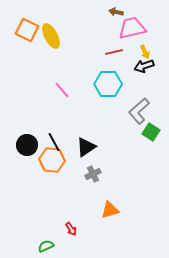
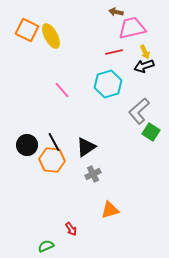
cyan hexagon: rotated 16 degrees counterclockwise
